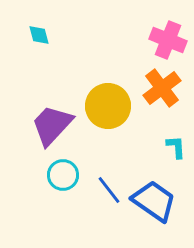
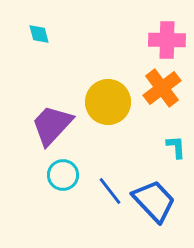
cyan diamond: moved 1 px up
pink cross: moved 1 px left; rotated 21 degrees counterclockwise
yellow circle: moved 4 px up
blue line: moved 1 px right, 1 px down
blue trapezoid: rotated 12 degrees clockwise
